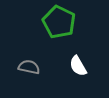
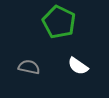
white semicircle: rotated 25 degrees counterclockwise
